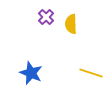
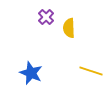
yellow semicircle: moved 2 px left, 4 px down
yellow line: moved 2 px up
